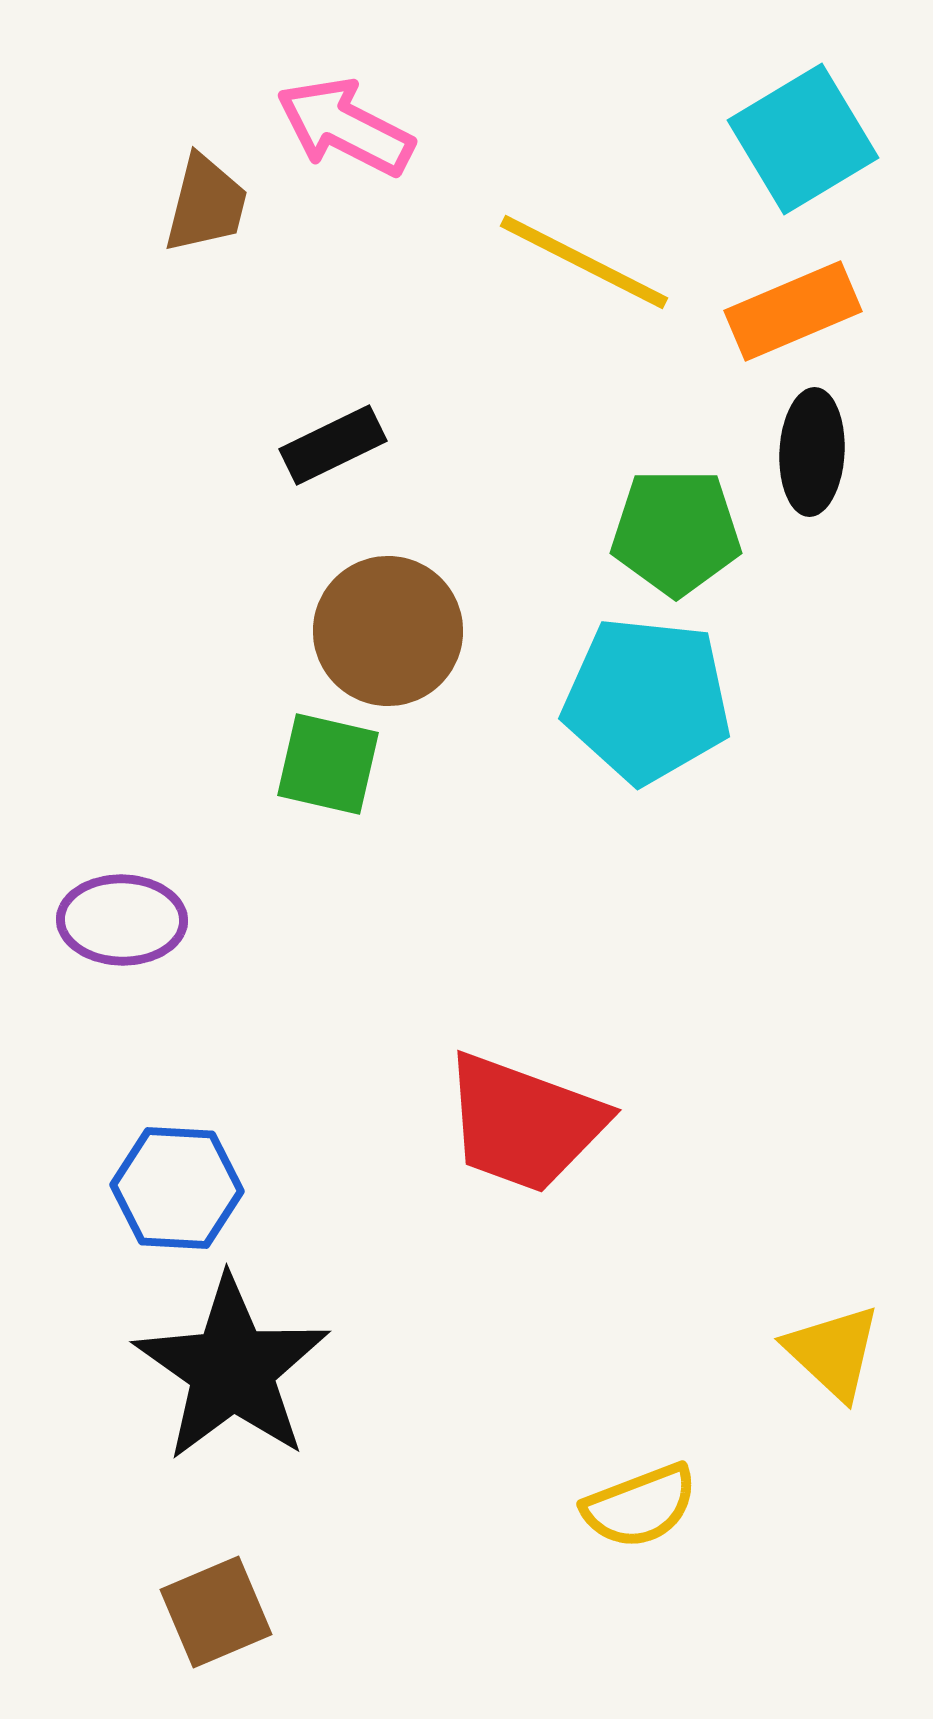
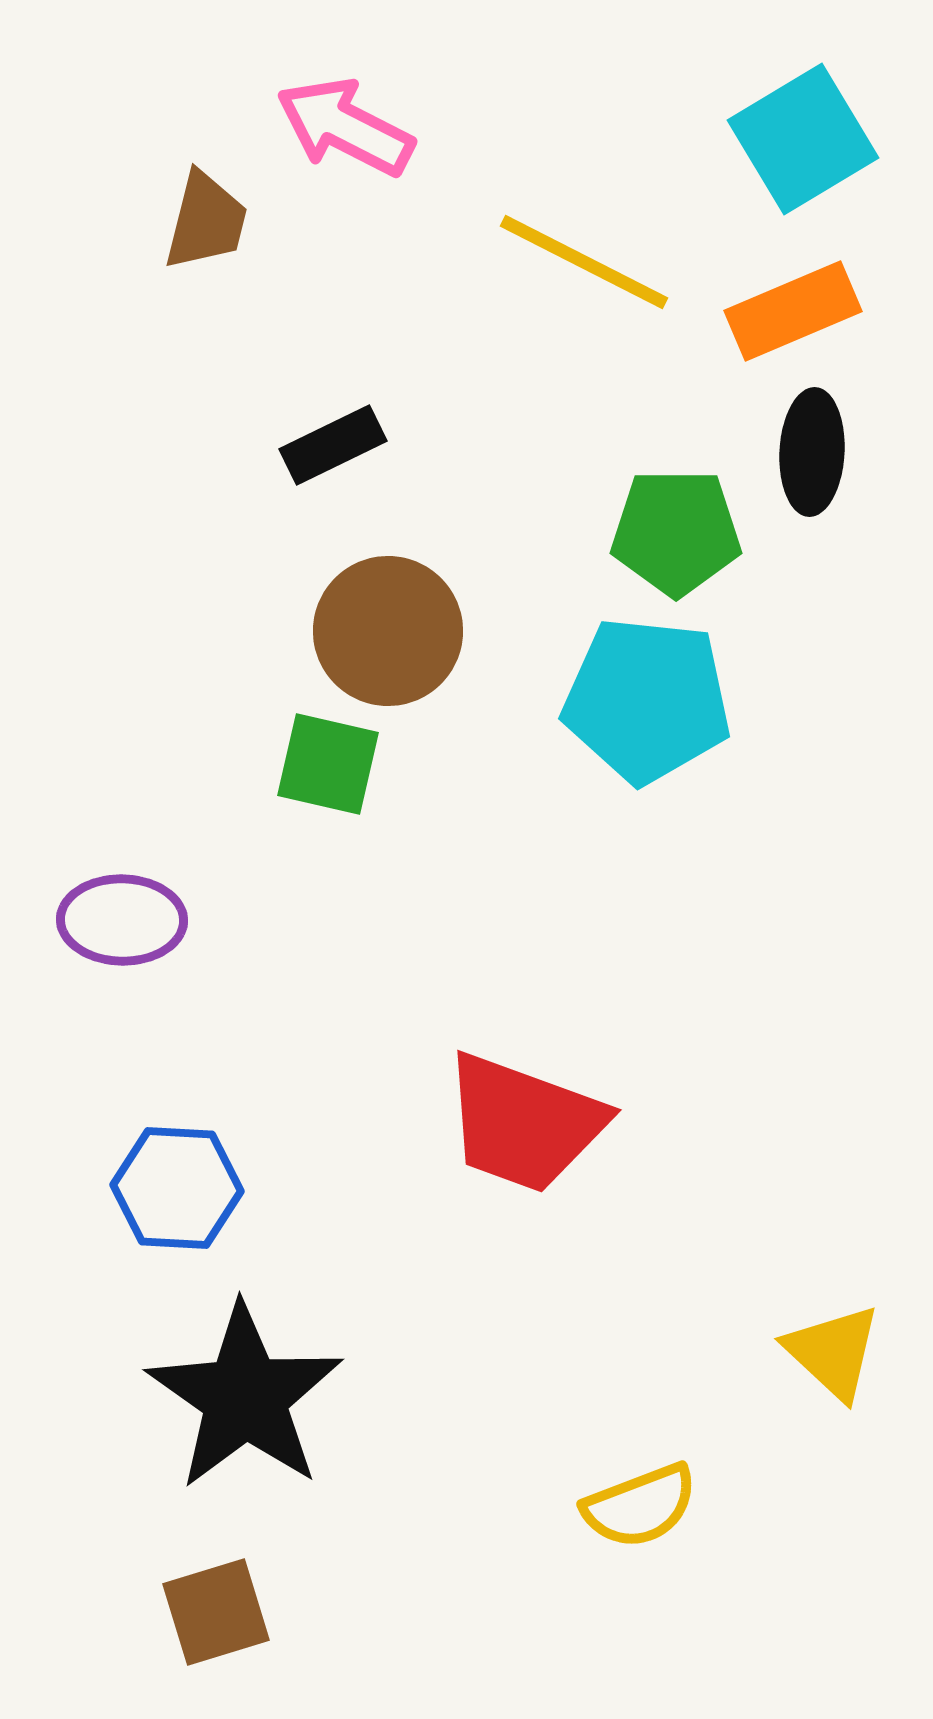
brown trapezoid: moved 17 px down
black star: moved 13 px right, 28 px down
brown square: rotated 6 degrees clockwise
